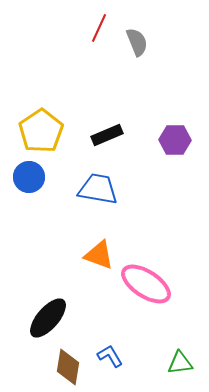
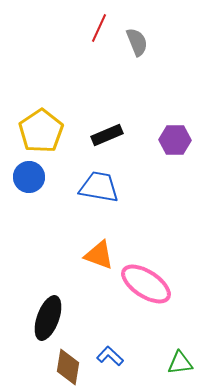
blue trapezoid: moved 1 px right, 2 px up
black ellipse: rotated 21 degrees counterclockwise
blue L-shape: rotated 16 degrees counterclockwise
